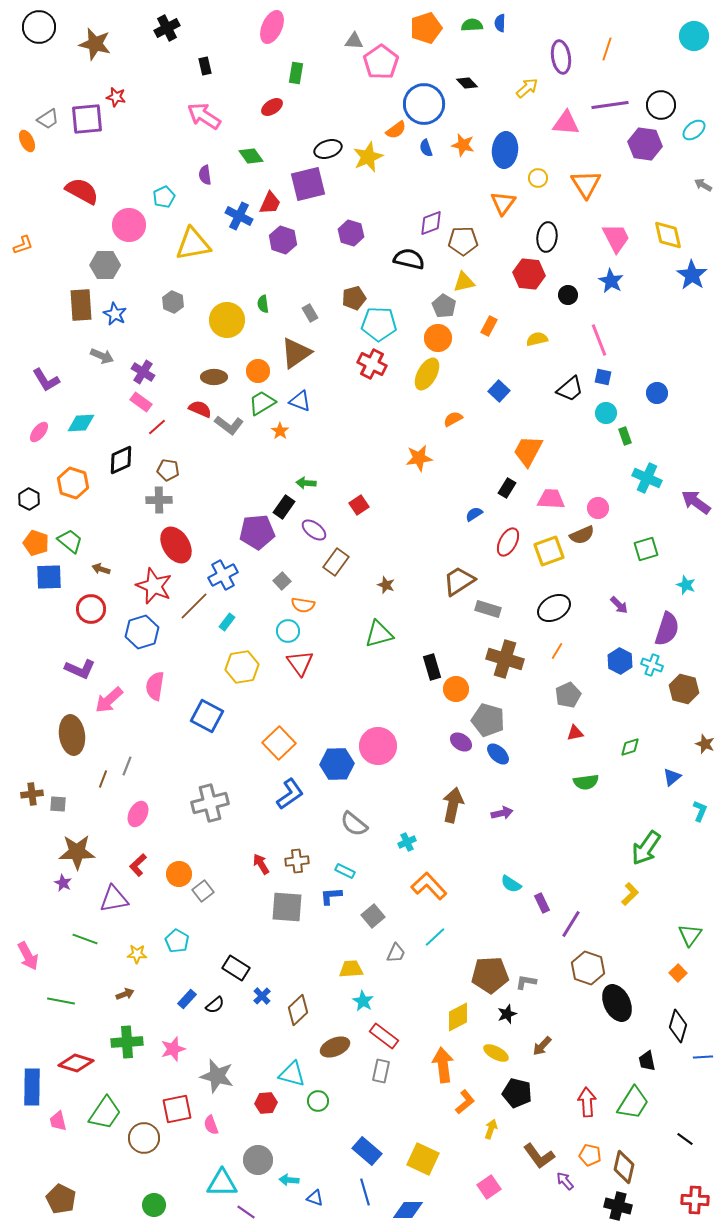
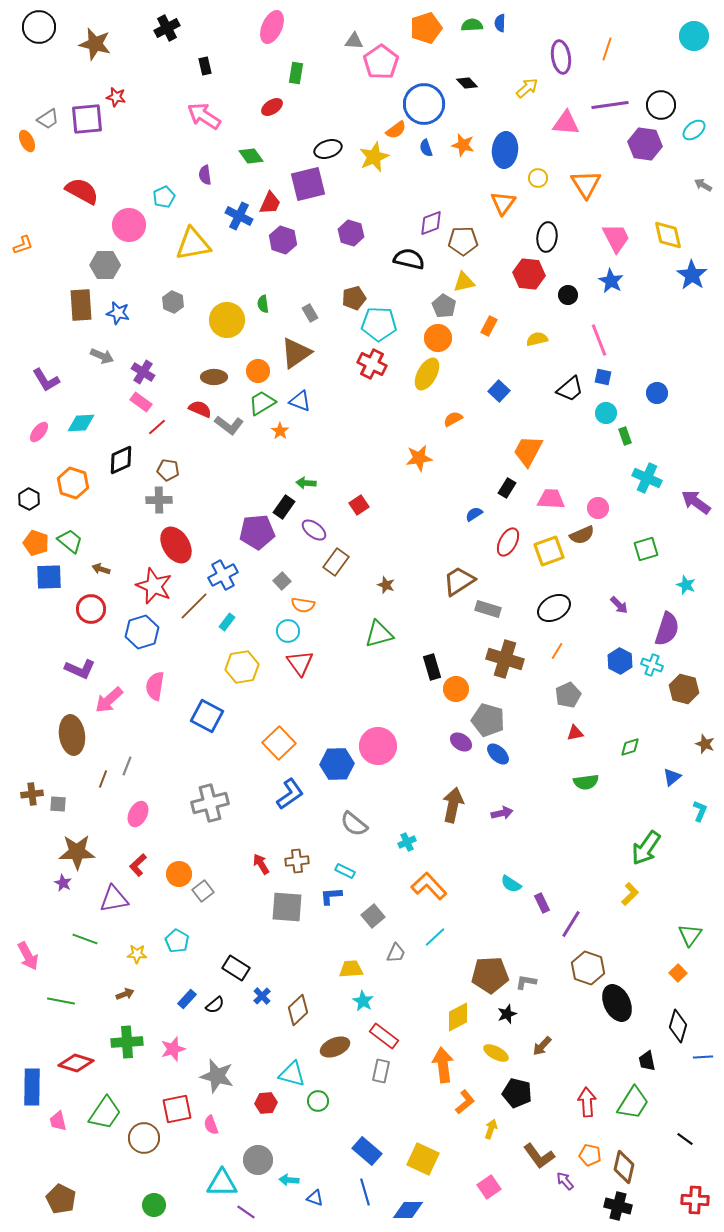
yellow star at (368, 157): moved 6 px right
blue star at (115, 314): moved 3 px right, 1 px up; rotated 15 degrees counterclockwise
